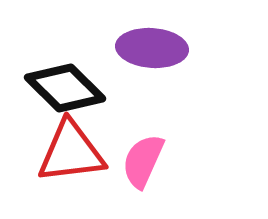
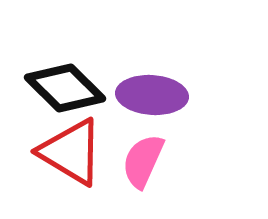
purple ellipse: moved 47 px down
red triangle: rotated 38 degrees clockwise
